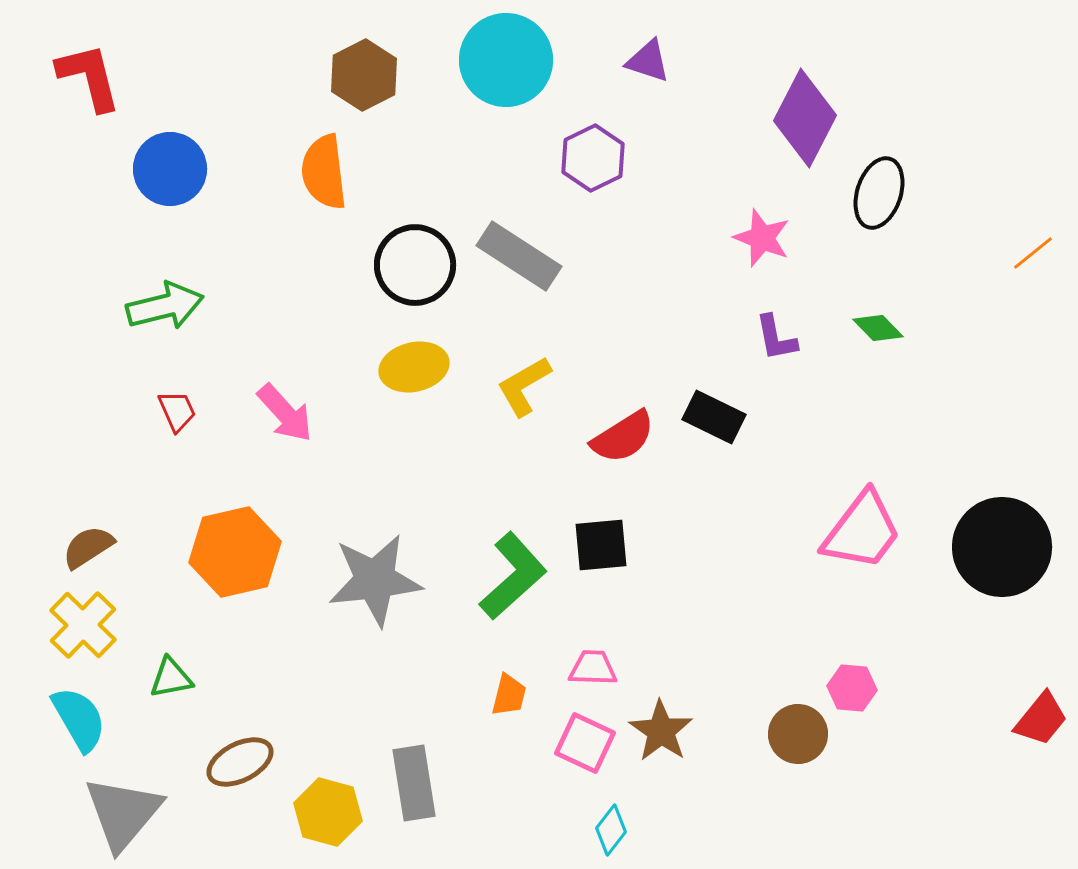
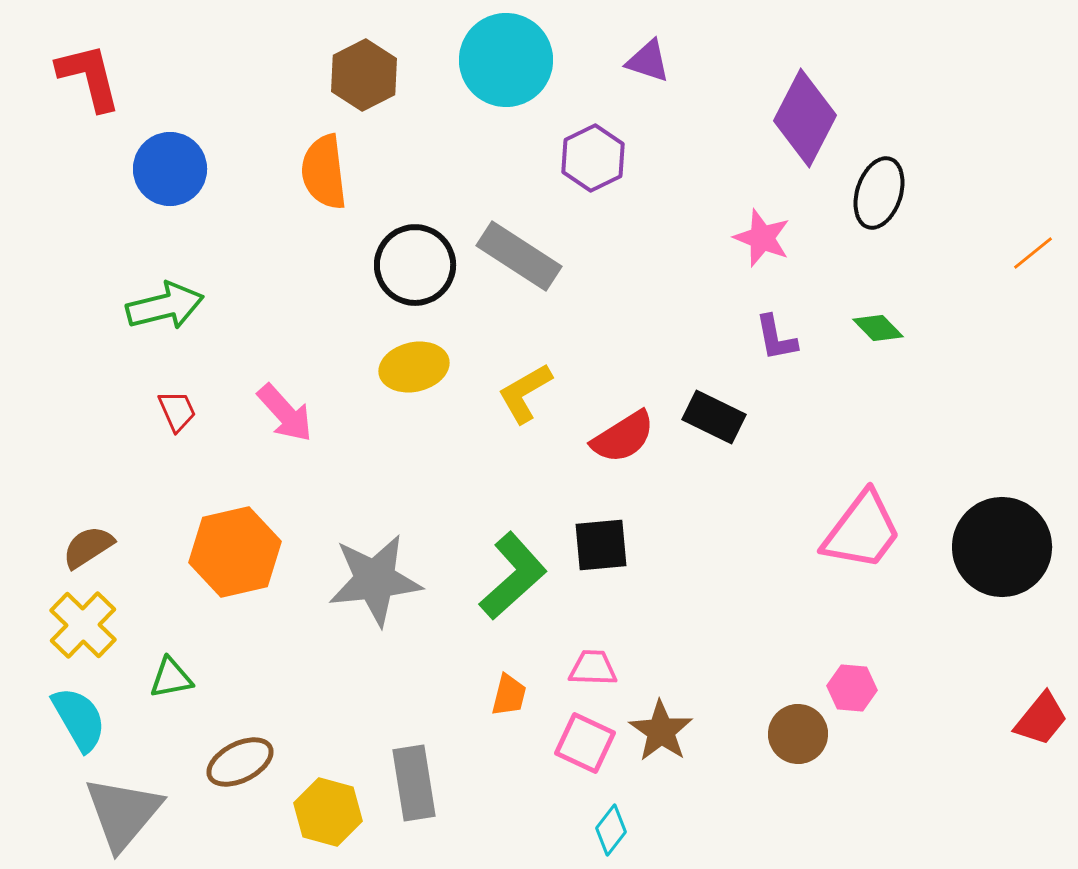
yellow L-shape at (524, 386): moved 1 px right, 7 px down
